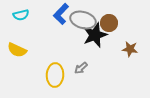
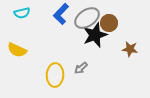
cyan semicircle: moved 1 px right, 2 px up
gray ellipse: moved 4 px right, 2 px up; rotated 50 degrees counterclockwise
